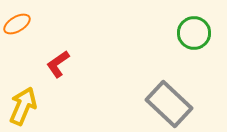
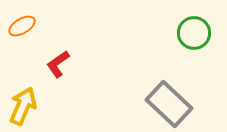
orange ellipse: moved 5 px right, 2 px down
